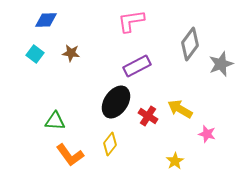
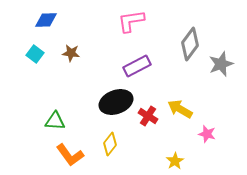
black ellipse: rotated 36 degrees clockwise
